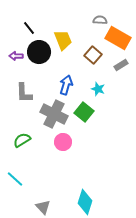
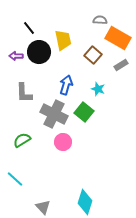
yellow trapezoid: rotated 10 degrees clockwise
